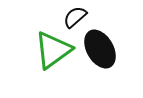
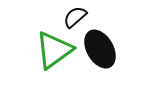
green triangle: moved 1 px right
